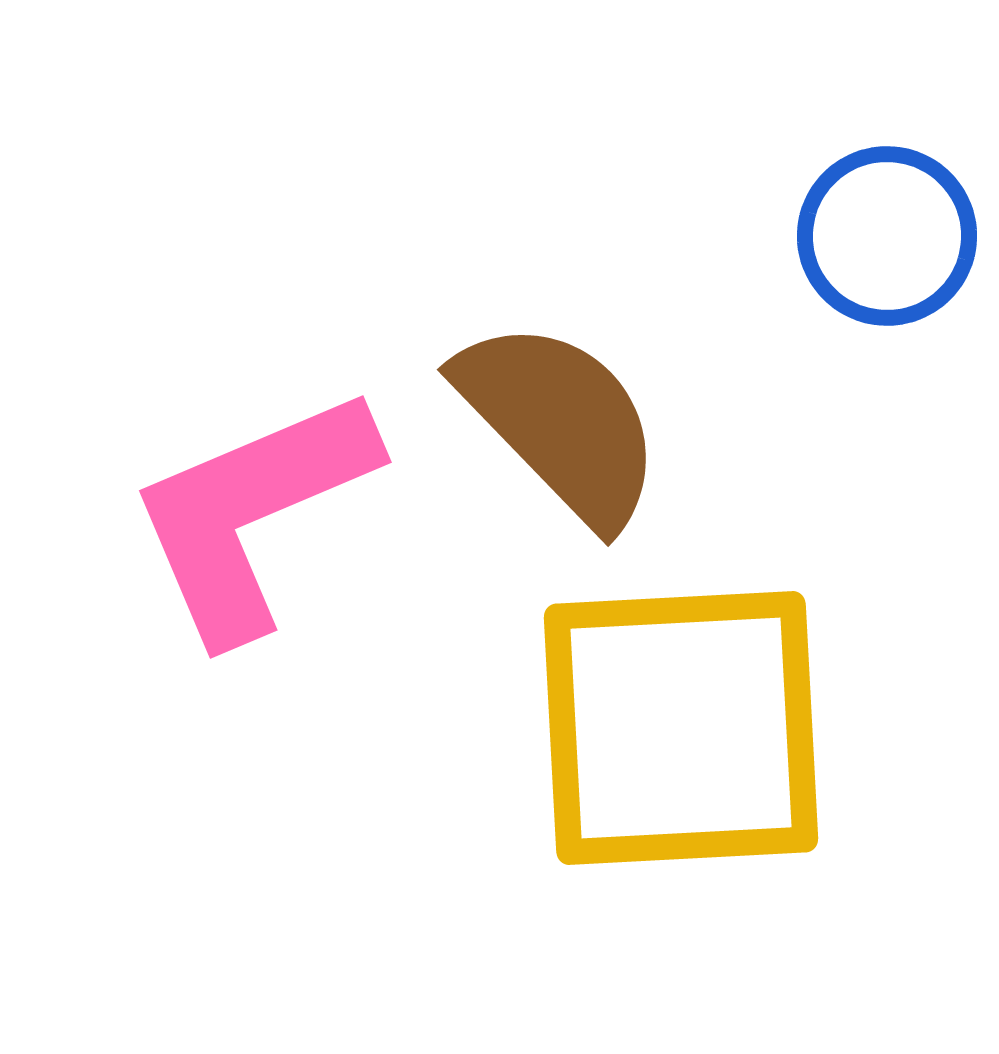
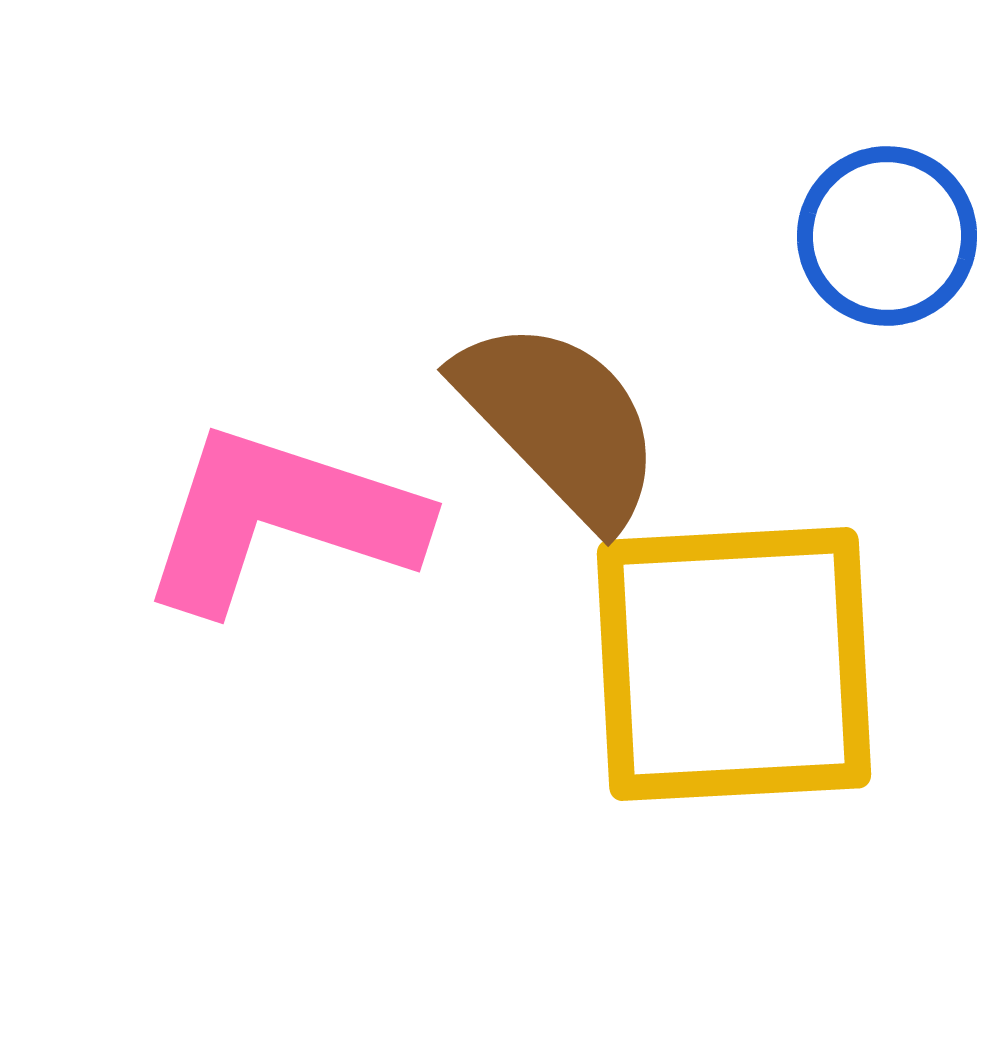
pink L-shape: moved 29 px right, 6 px down; rotated 41 degrees clockwise
yellow square: moved 53 px right, 64 px up
